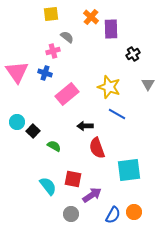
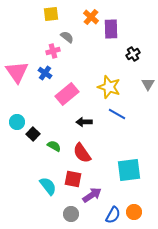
blue cross: rotated 16 degrees clockwise
black arrow: moved 1 px left, 4 px up
black square: moved 3 px down
red semicircle: moved 15 px left, 5 px down; rotated 15 degrees counterclockwise
